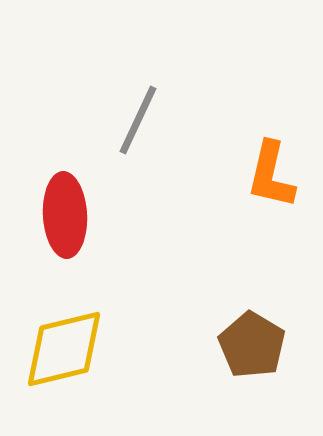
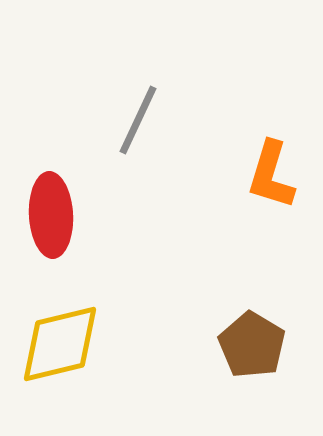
orange L-shape: rotated 4 degrees clockwise
red ellipse: moved 14 px left
yellow diamond: moved 4 px left, 5 px up
